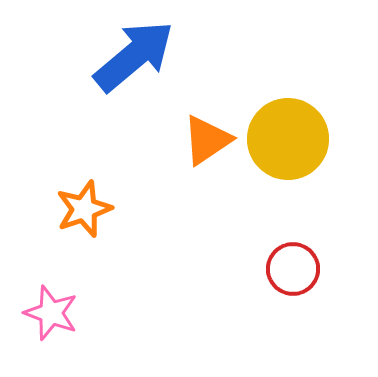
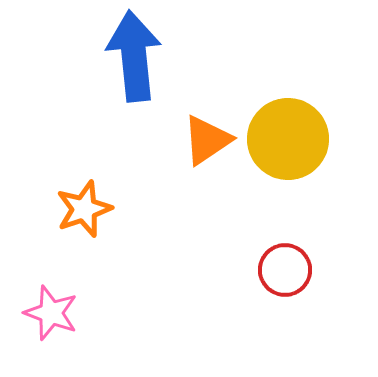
blue arrow: rotated 56 degrees counterclockwise
red circle: moved 8 px left, 1 px down
